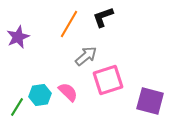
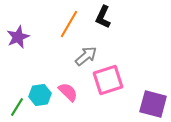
black L-shape: rotated 45 degrees counterclockwise
purple square: moved 3 px right, 3 px down
